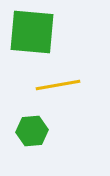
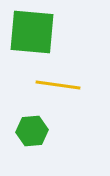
yellow line: rotated 18 degrees clockwise
